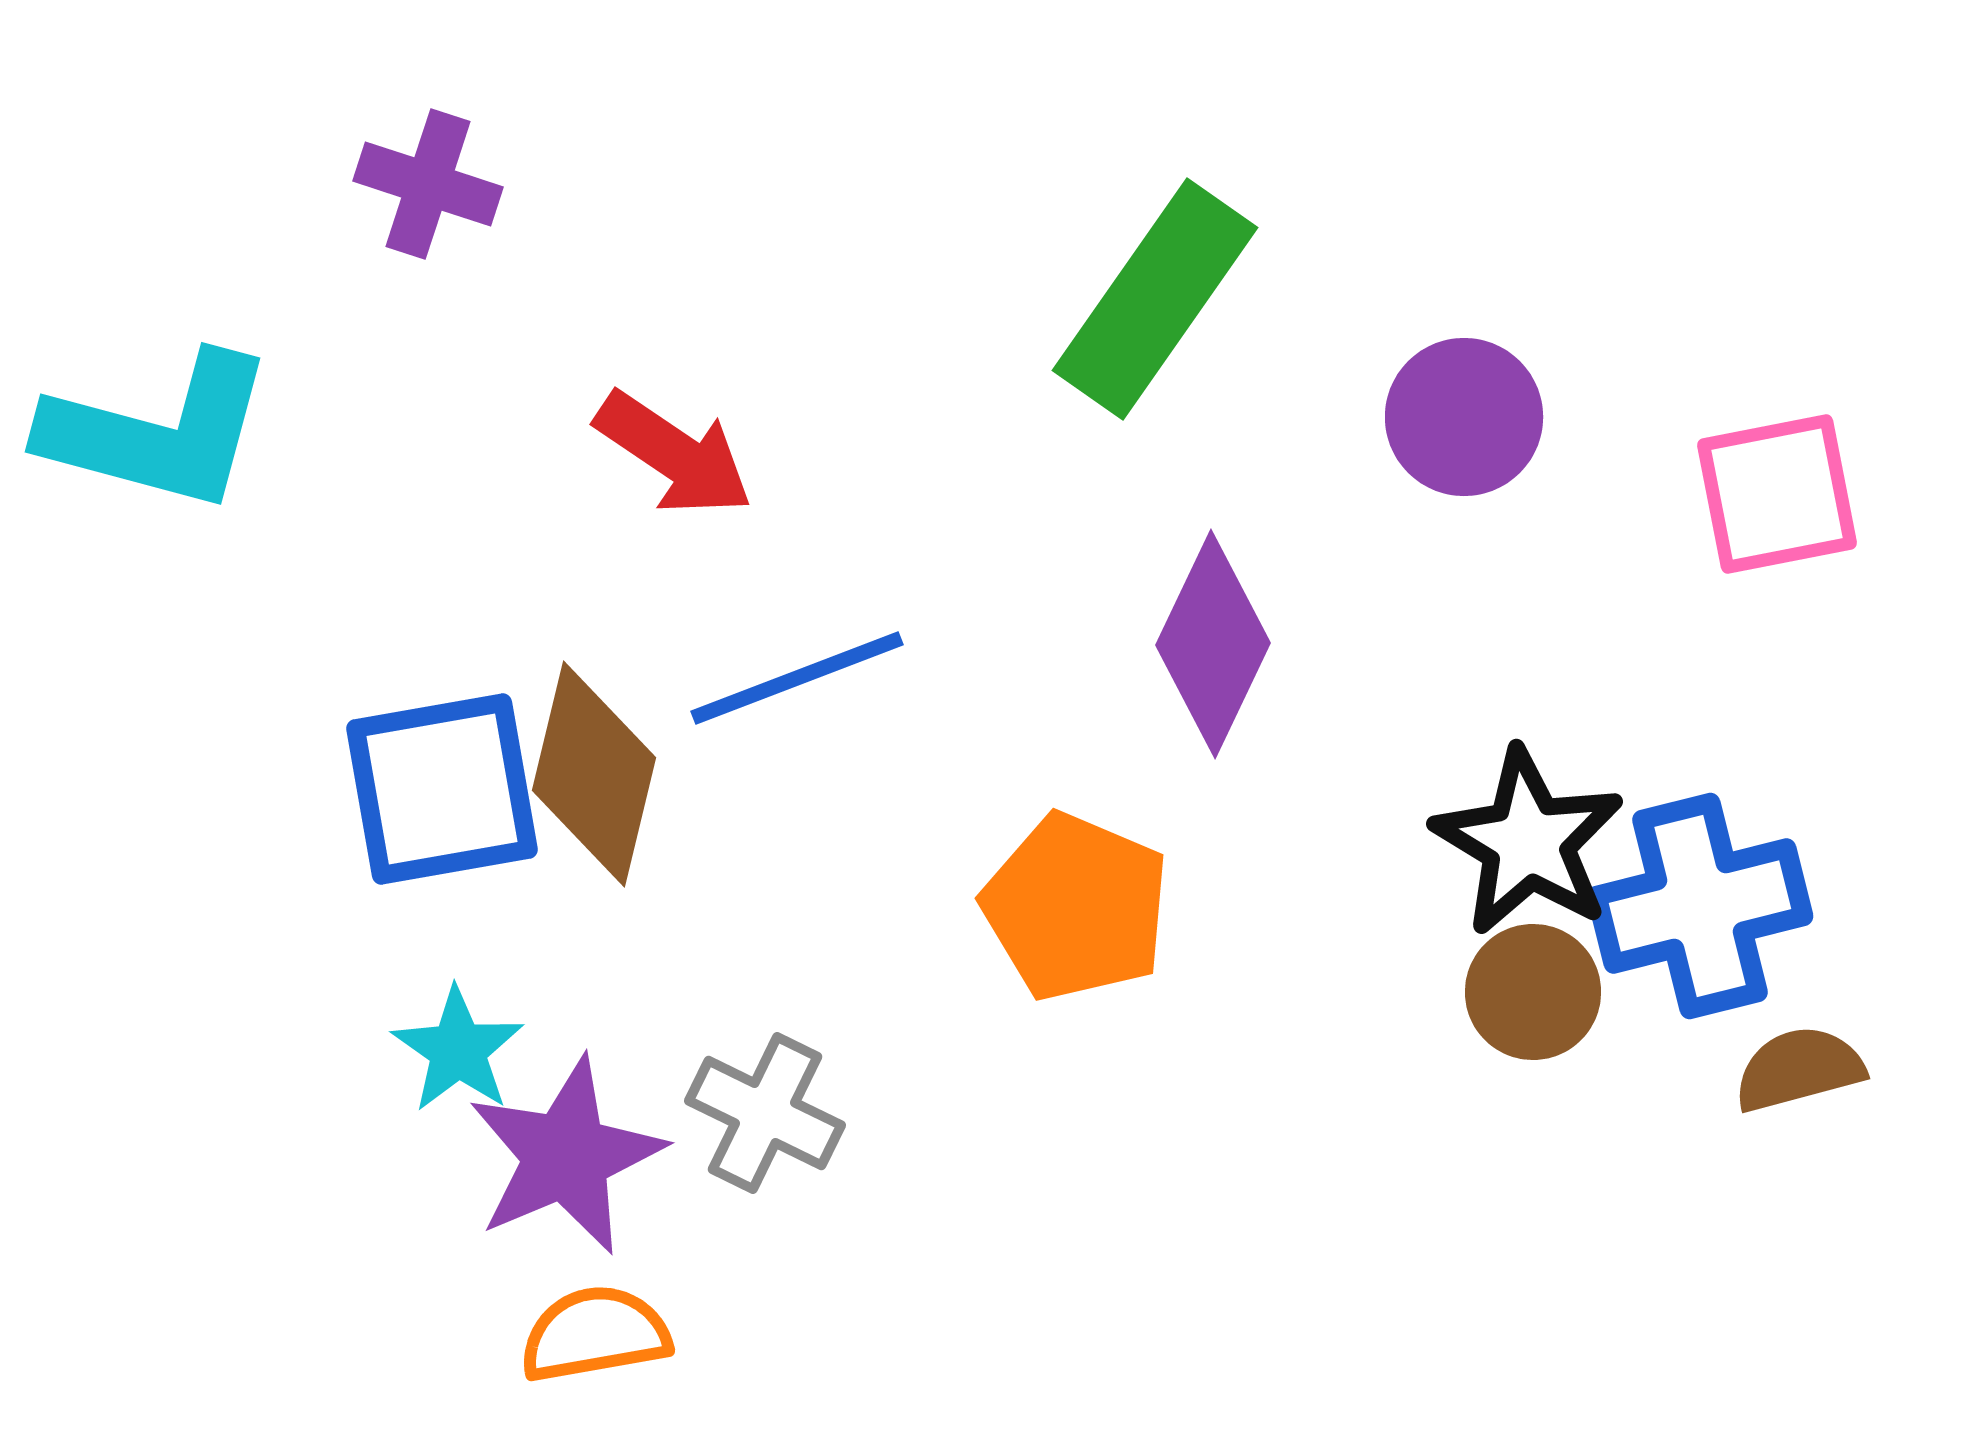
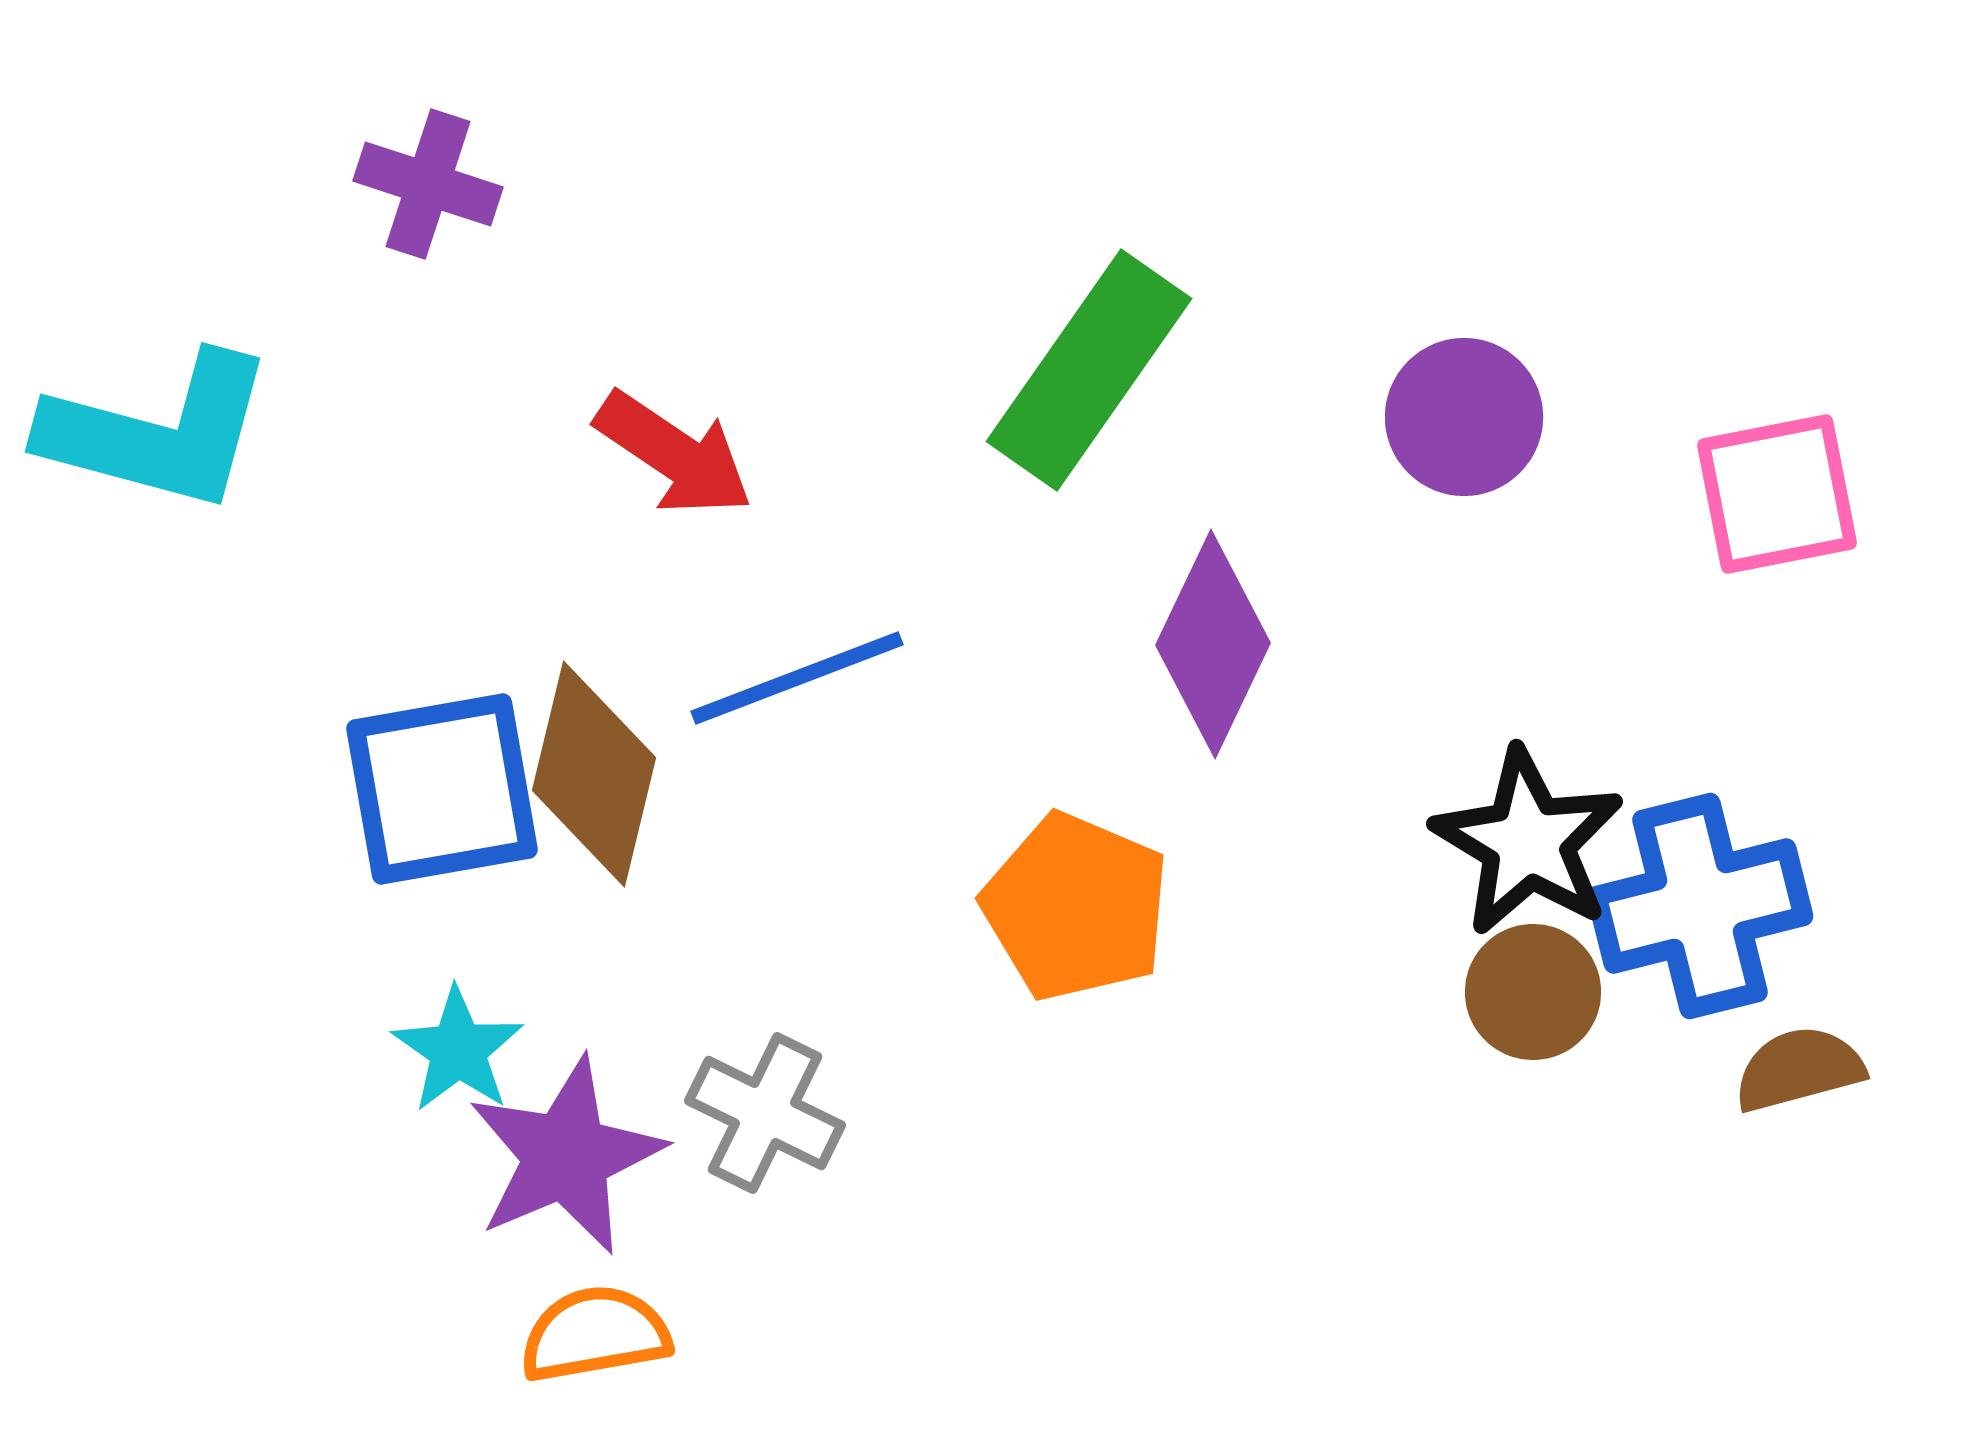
green rectangle: moved 66 px left, 71 px down
